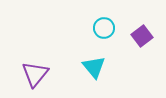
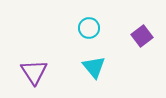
cyan circle: moved 15 px left
purple triangle: moved 1 px left, 2 px up; rotated 12 degrees counterclockwise
